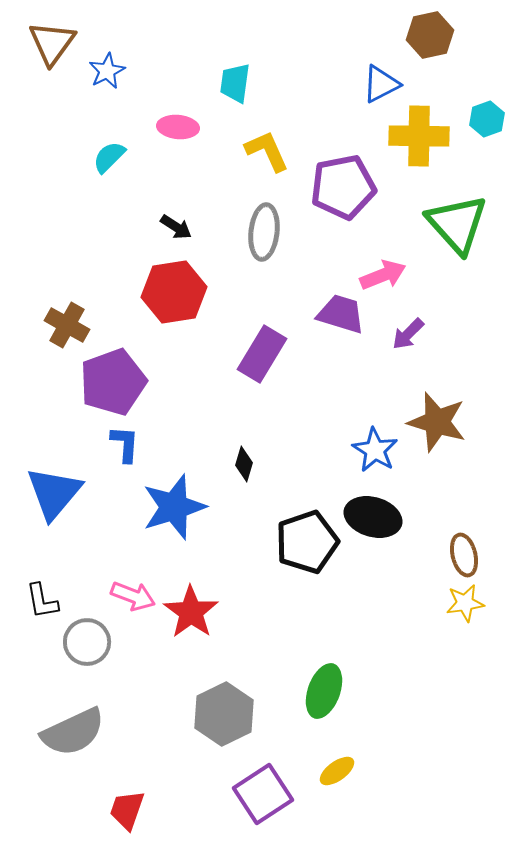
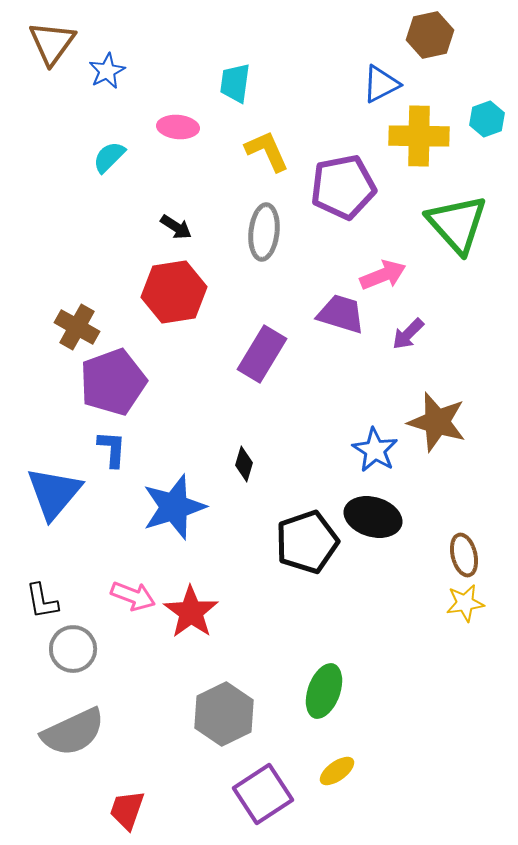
brown cross at (67, 325): moved 10 px right, 2 px down
blue L-shape at (125, 444): moved 13 px left, 5 px down
gray circle at (87, 642): moved 14 px left, 7 px down
